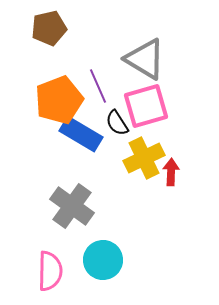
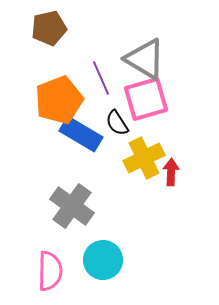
purple line: moved 3 px right, 8 px up
pink square: moved 7 px up
